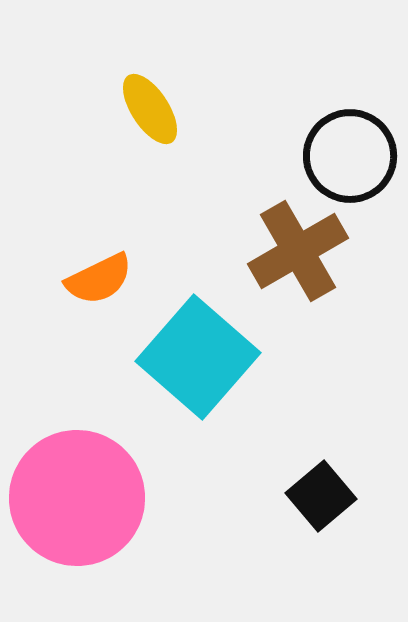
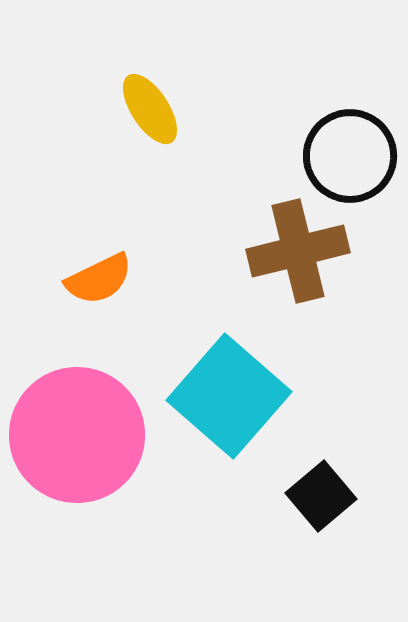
brown cross: rotated 16 degrees clockwise
cyan square: moved 31 px right, 39 px down
pink circle: moved 63 px up
